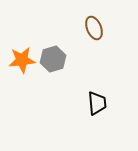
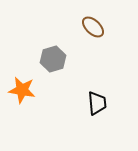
brown ellipse: moved 1 px left, 1 px up; rotated 25 degrees counterclockwise
orange star: moved 30 px down; rotated 16 degrees clockwise
